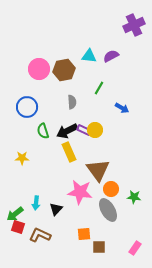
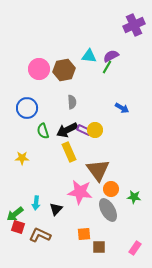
green line: moved 8 px right, 21 px up
blue circle: moved 1 px down
black arrow: moved 1 px up
